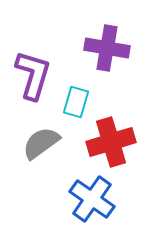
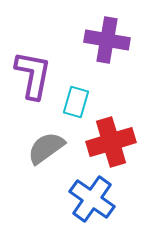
purple cross: moved 8 px up
purple L-shape: rotated 6 degrees counterclockwise
gray semicircle: moved 5 px right, 5 px down
